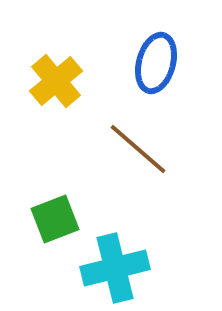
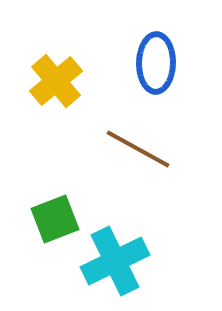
blue ellipse: rotated 14 degrees counterclockwise
brown line: rotated 12 degrees counterclockwise
cyan cross: moved 7 px up; rotated 12 degrees counterclockwise
